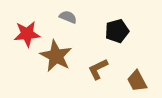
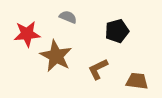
brown trapezoid: rotated 125 degrees clockwise
